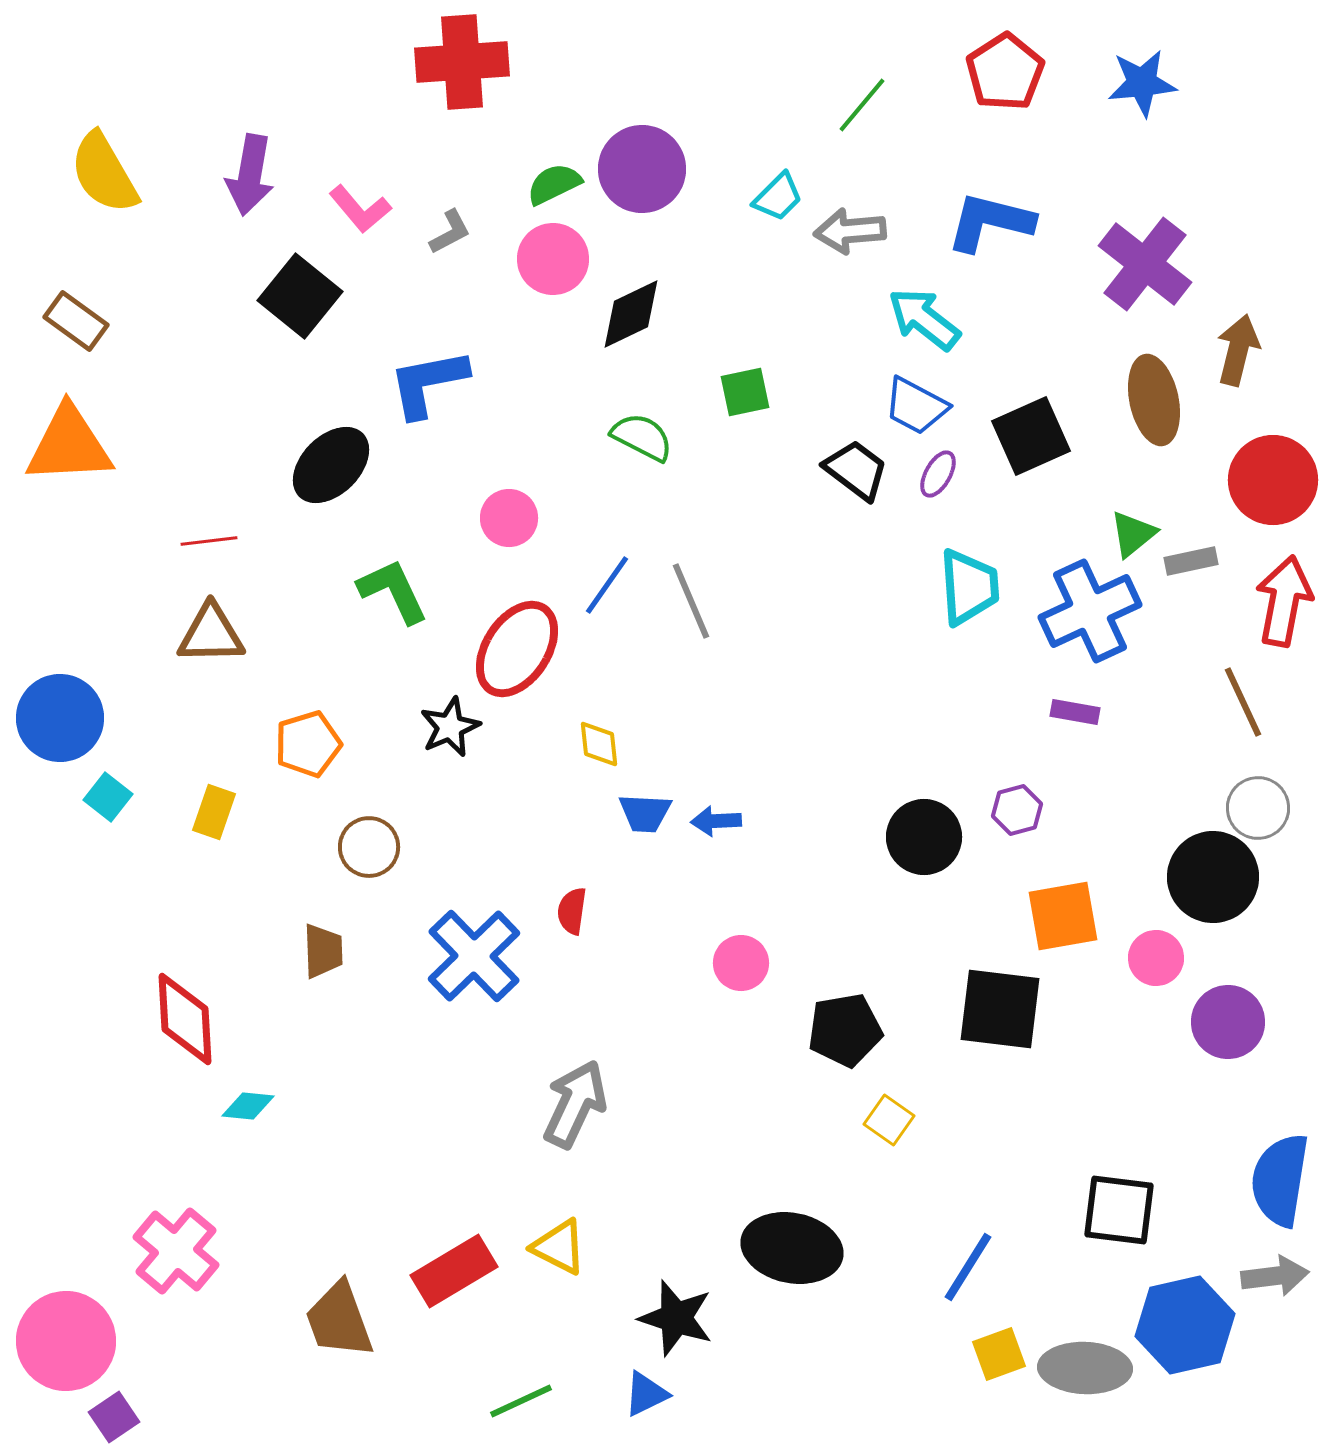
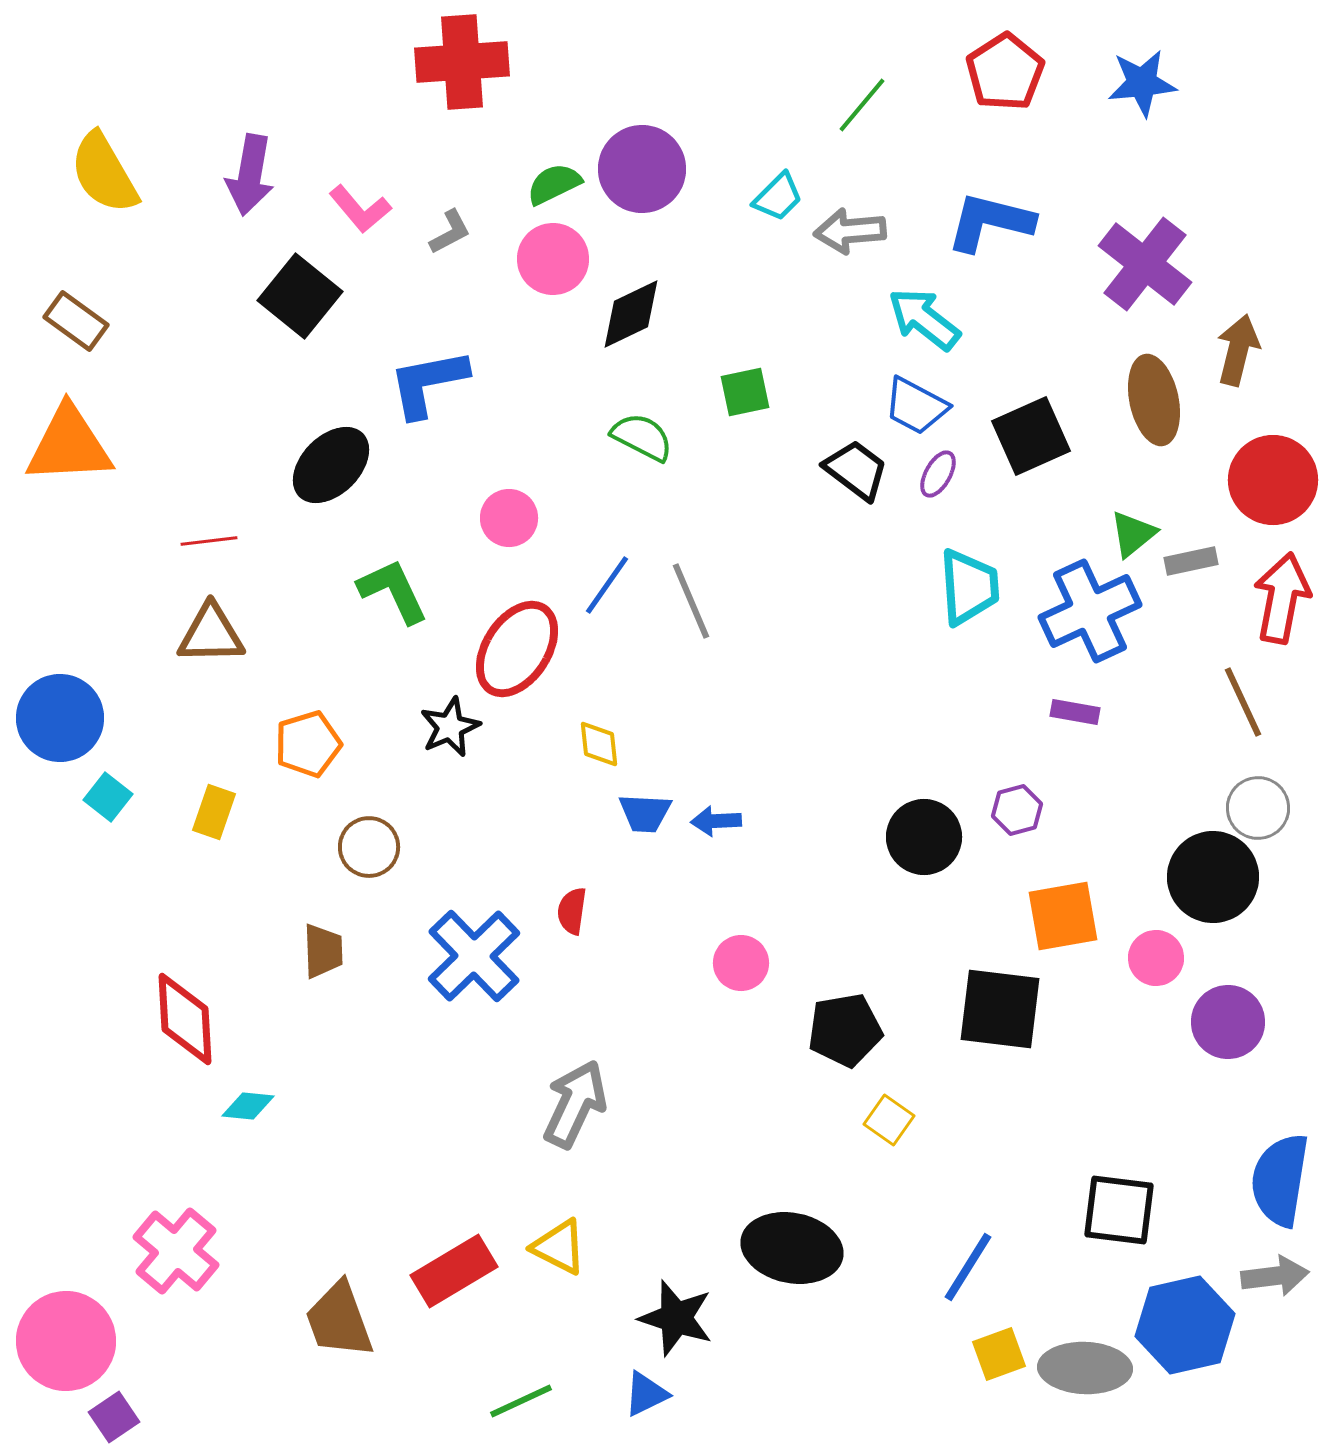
red arrow at (1284, 601): moved 2 px left, 3 px up
